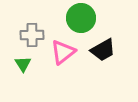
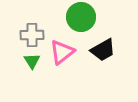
green circle: moved 1 px up
pink triangle: moved 1 px left
green triangle: moved 9 px right, 3 px up
